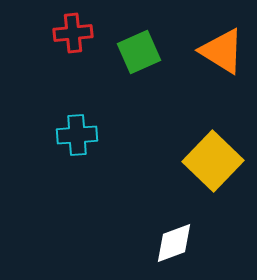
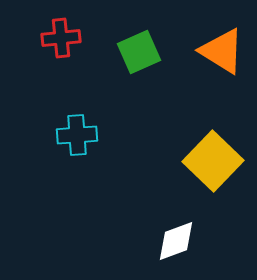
red cross: moved 12 px left, 5 px down
white diamond: moved 2 px right, 2 px up
